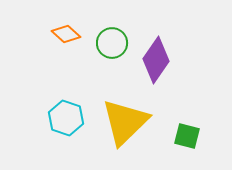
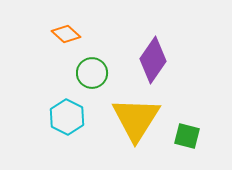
green circle: moved 20 px left, 30 px down
purple diamond: moved 3 px left
cyan hexagon: moved 1 px right, 1 px up; rotated 8 degrees clockwise
yellow triangle: moved 11 px right, 3 px up; rotated 14 degrees counterclockwise
